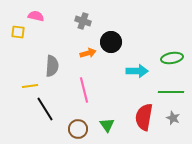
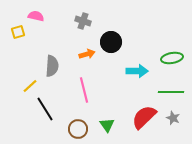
yellow square: rotated 24 degrees counterclockwise
orange arrow: moved 1 px left, 1 px down
yellow line: rotated 35 degrees counterclockwise
red semicircle: rotated 36 degrees clockwise
